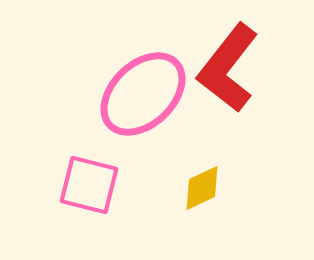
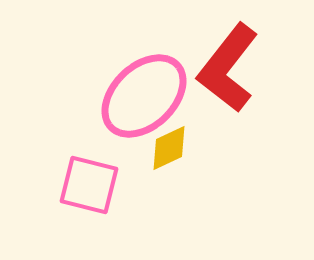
pink ellipse: moved 1 px right, 2 px down
yellow diamond: moved 33 px left, 40 px up
